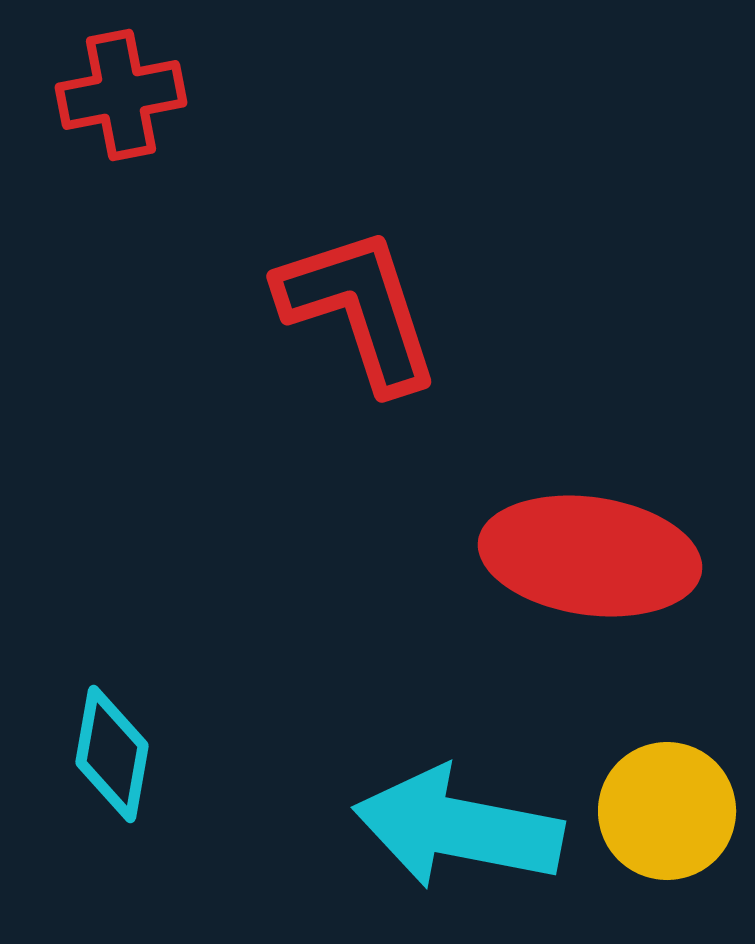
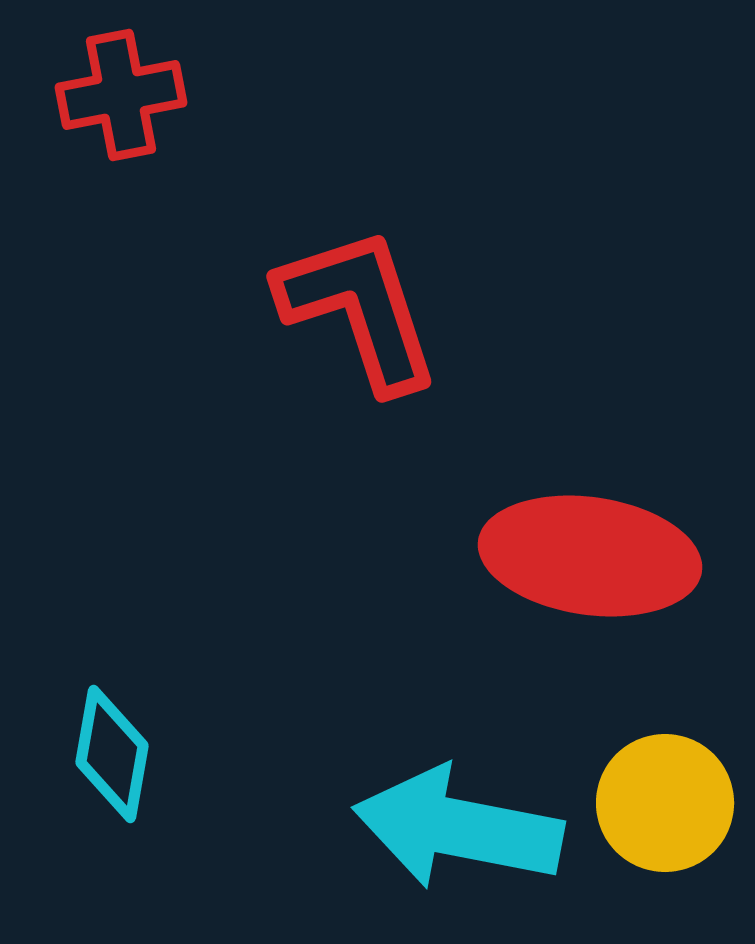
yellow circle: moved 2 px left, 8 px up
